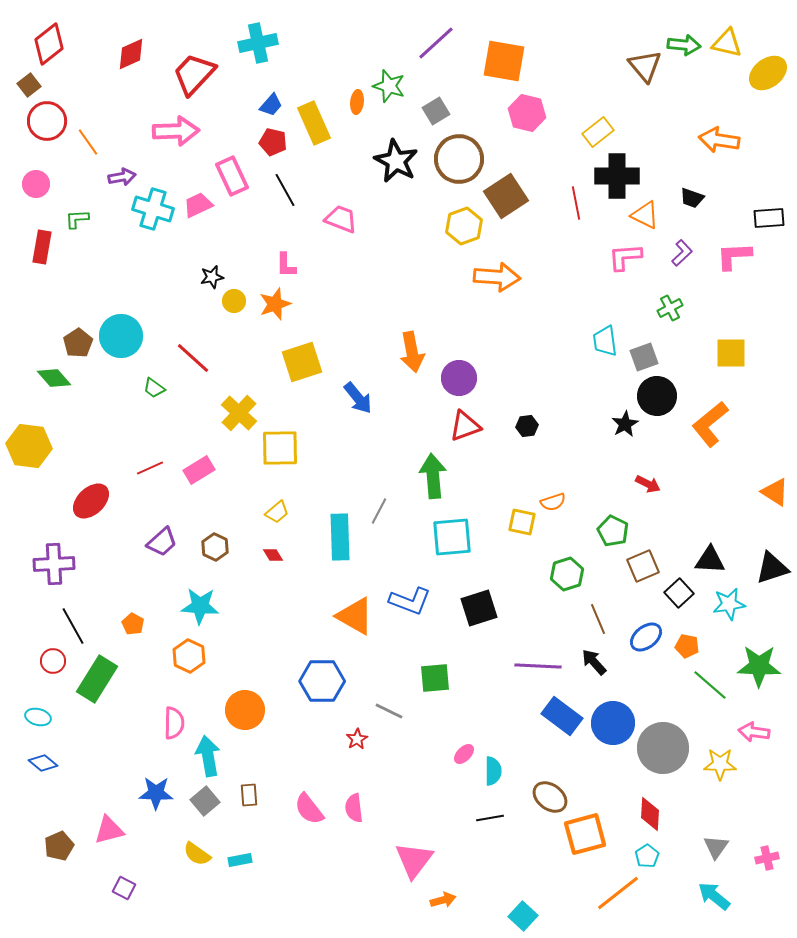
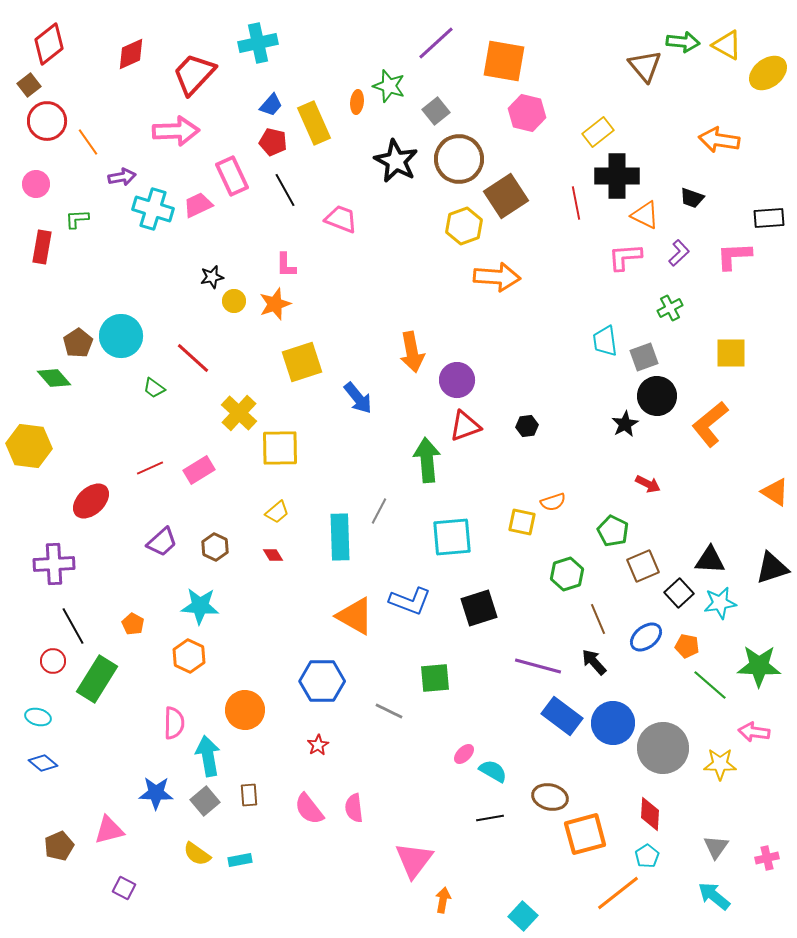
yellow triangle at (727, 43): moved 2 px down; rotated 16 degrees clockwise
green arrow at (684, 45): moved 1 px left, 3 px up
gray square at (436, 111): rotated 8 degrees counterclockwise
purple L-shape at (682, 253): moved 3 px left
purple circle at (459, 378): moved 2 px left, 2 px down
green arrow at (433, 476): moved 6 px left, 16 px up
cyan star at (729, 604): moved 9 px left, 1 px up
purple line at (538, 666): rotated 12 degrees clockwise
red star at (357, 739): moved 39 px left, 6 px down
cyan semicircle at (493, 771): rotated 60 degrees counterclockwise
brown ellipse at (550, 797): rotated 24 degrees counterclockwise
orange arrow at (443, 900): rotated 65 degrees counterclockwise
